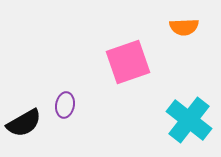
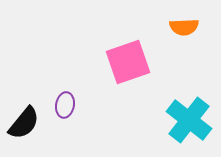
black semicircle: rotated 21 degrees counterclockwise
